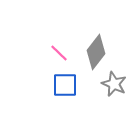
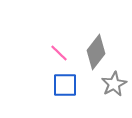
gray star: rotated 20 degrees clockwise
